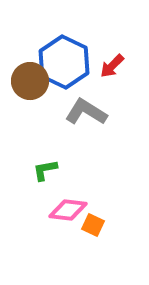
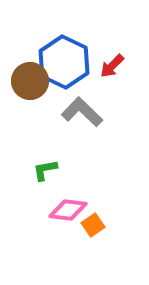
gray L-shape: moved 4 px left; rotated 12 degrees clockwise
orange square: rotated 30 degrees clockwise
